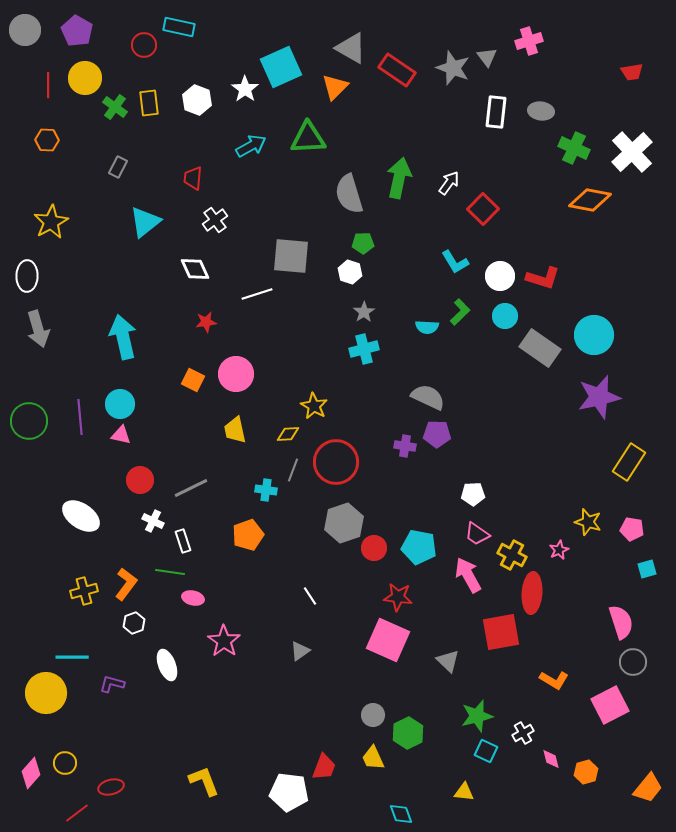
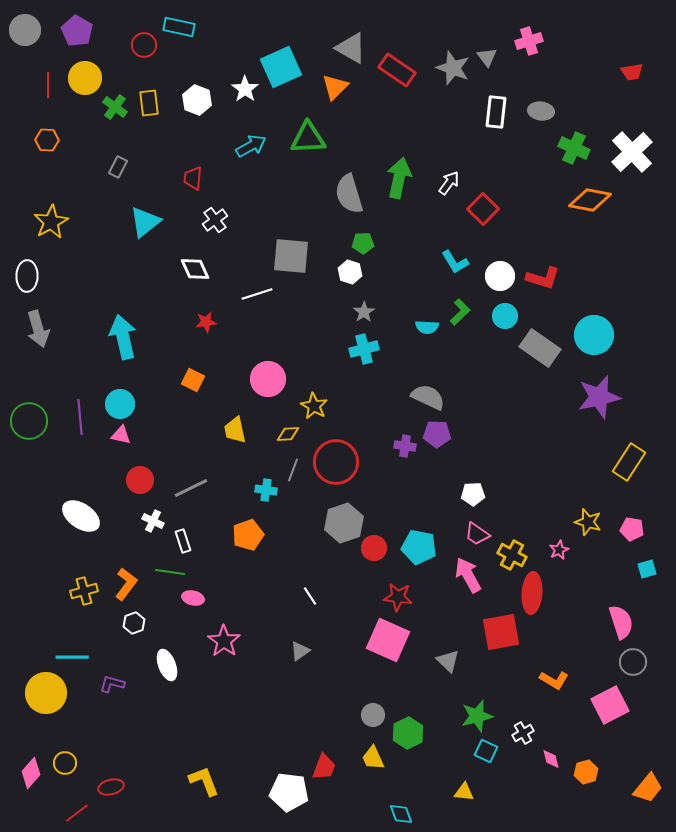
pink circle at (236, 374): moved 32 px right, 5 px down
